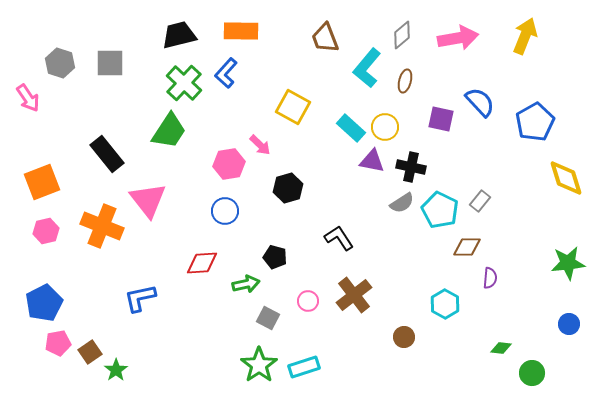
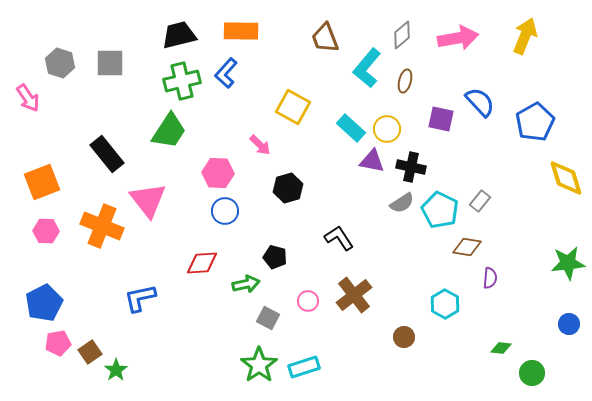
green cross at (184, 83): moved 2 px left, 2 px up; rotated 33 degrees clockwise
yellow circle at (385, 127): moved 2 px right, 2 px down
pink hexagon at (229, 164): moved 11 px left, 9 px down; rotated 12 degrees clockwise
pink hexagon at (46, 231): rotated 15 degrees clockwise
brown diamond at (467, 247): rotated 8 degrees clockwise
